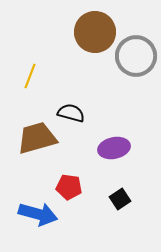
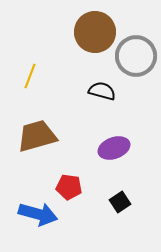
black semicircle: moved 31 px right, 22 px up
brown trapezoid: moved 2 px up
purple ellipse: rotated 8 degrees counterclockwise
black square: moved 3 px down
